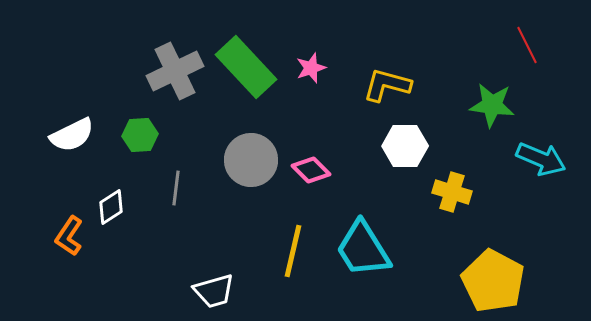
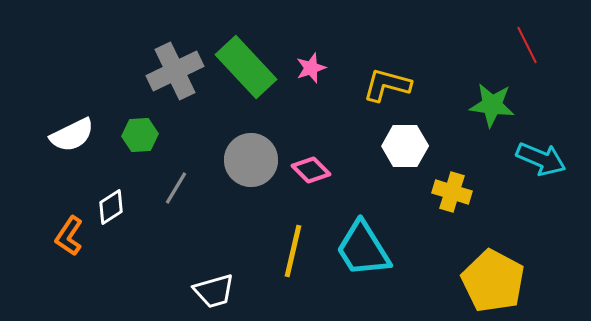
gray line: rotated 24 degrees clockwise
